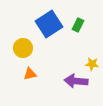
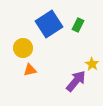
yellow star: rotated 24 degrees clockwise
orange triangle: moved 4 px up
purple arrow: rotated 125 degrees clockwise
